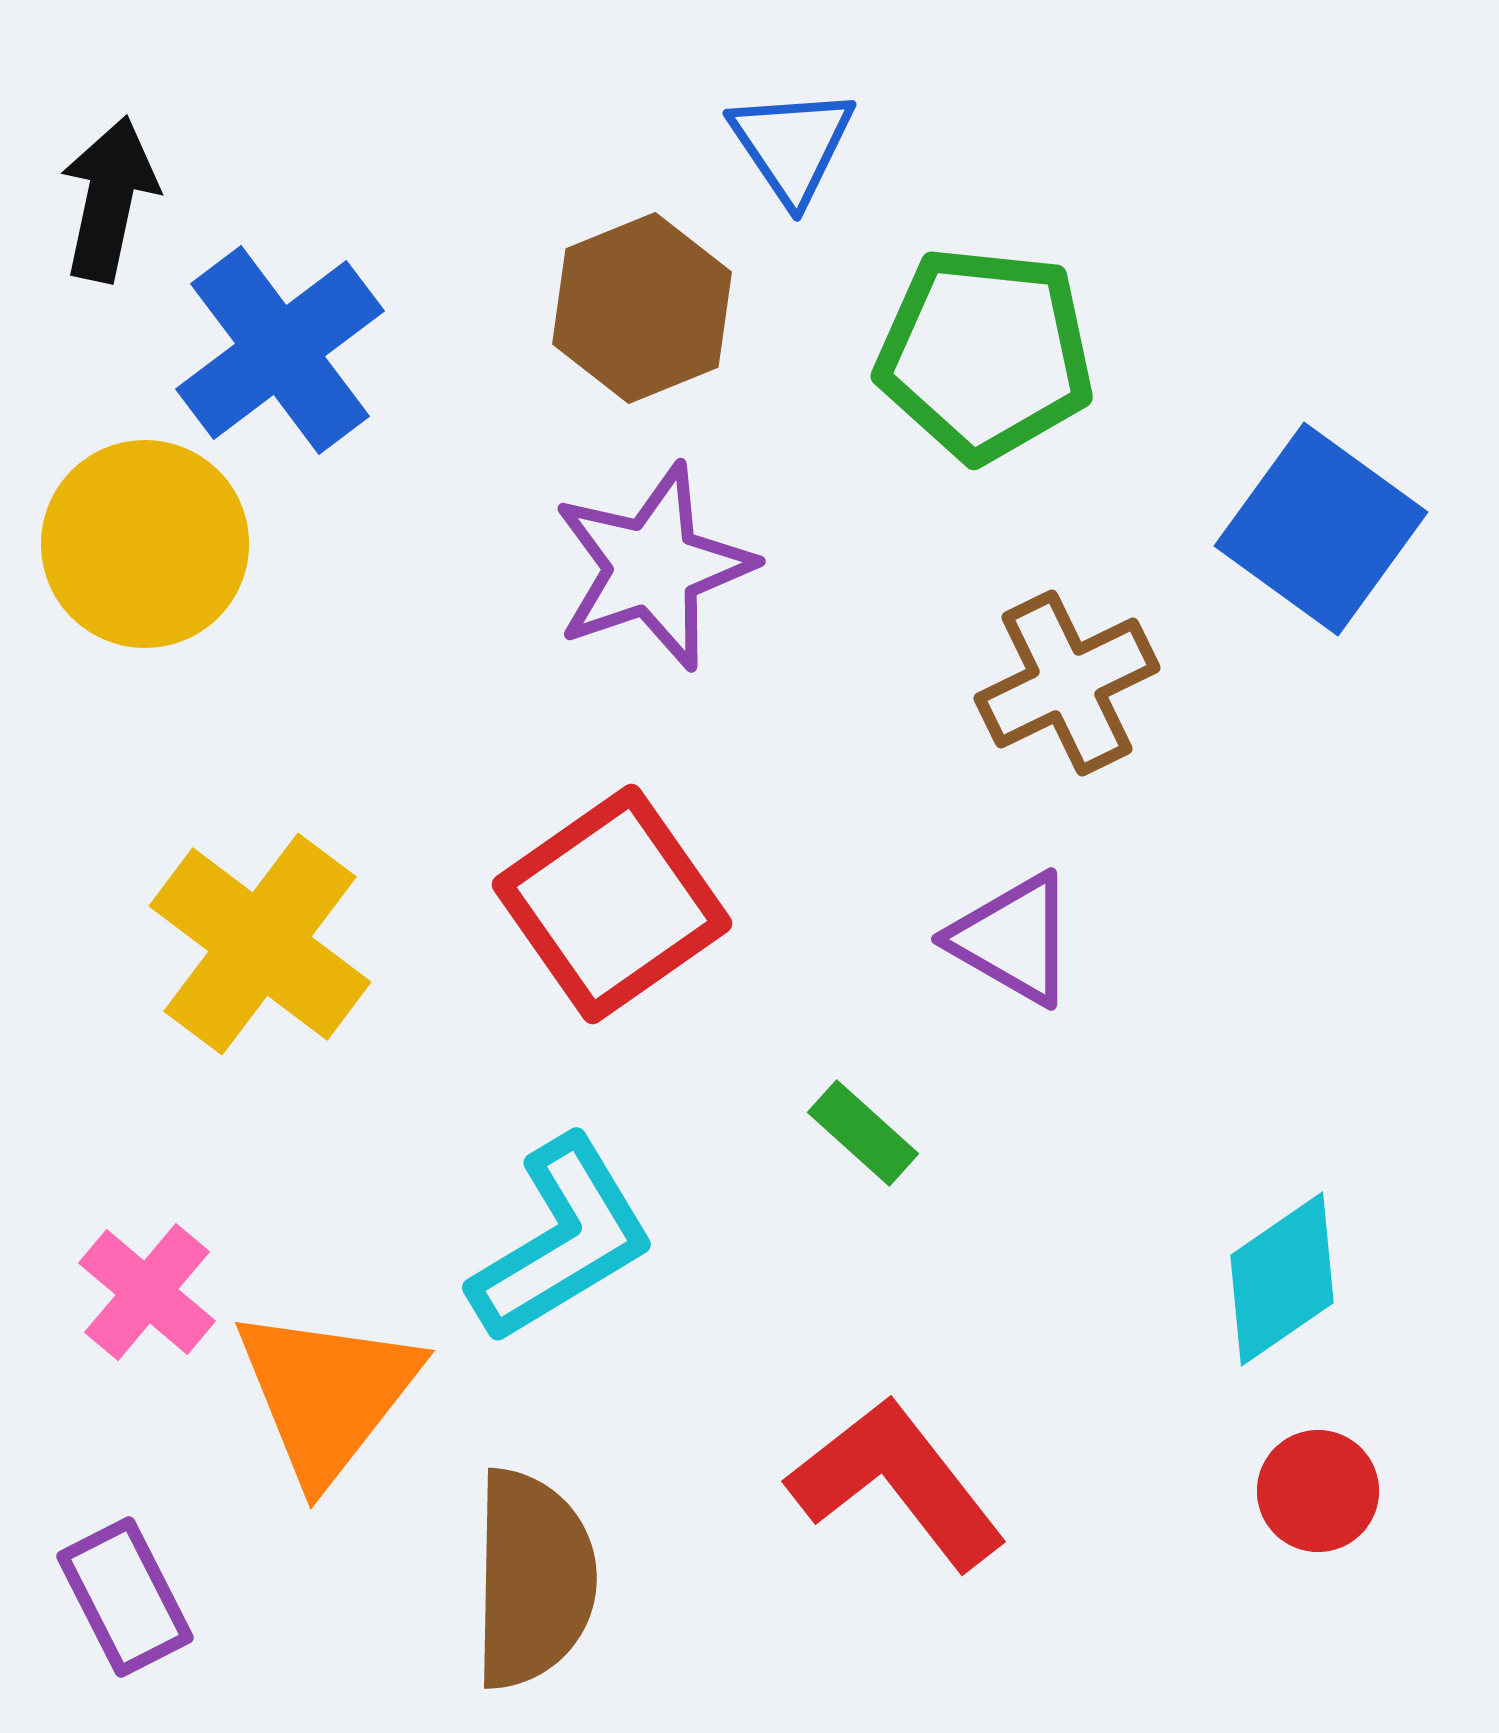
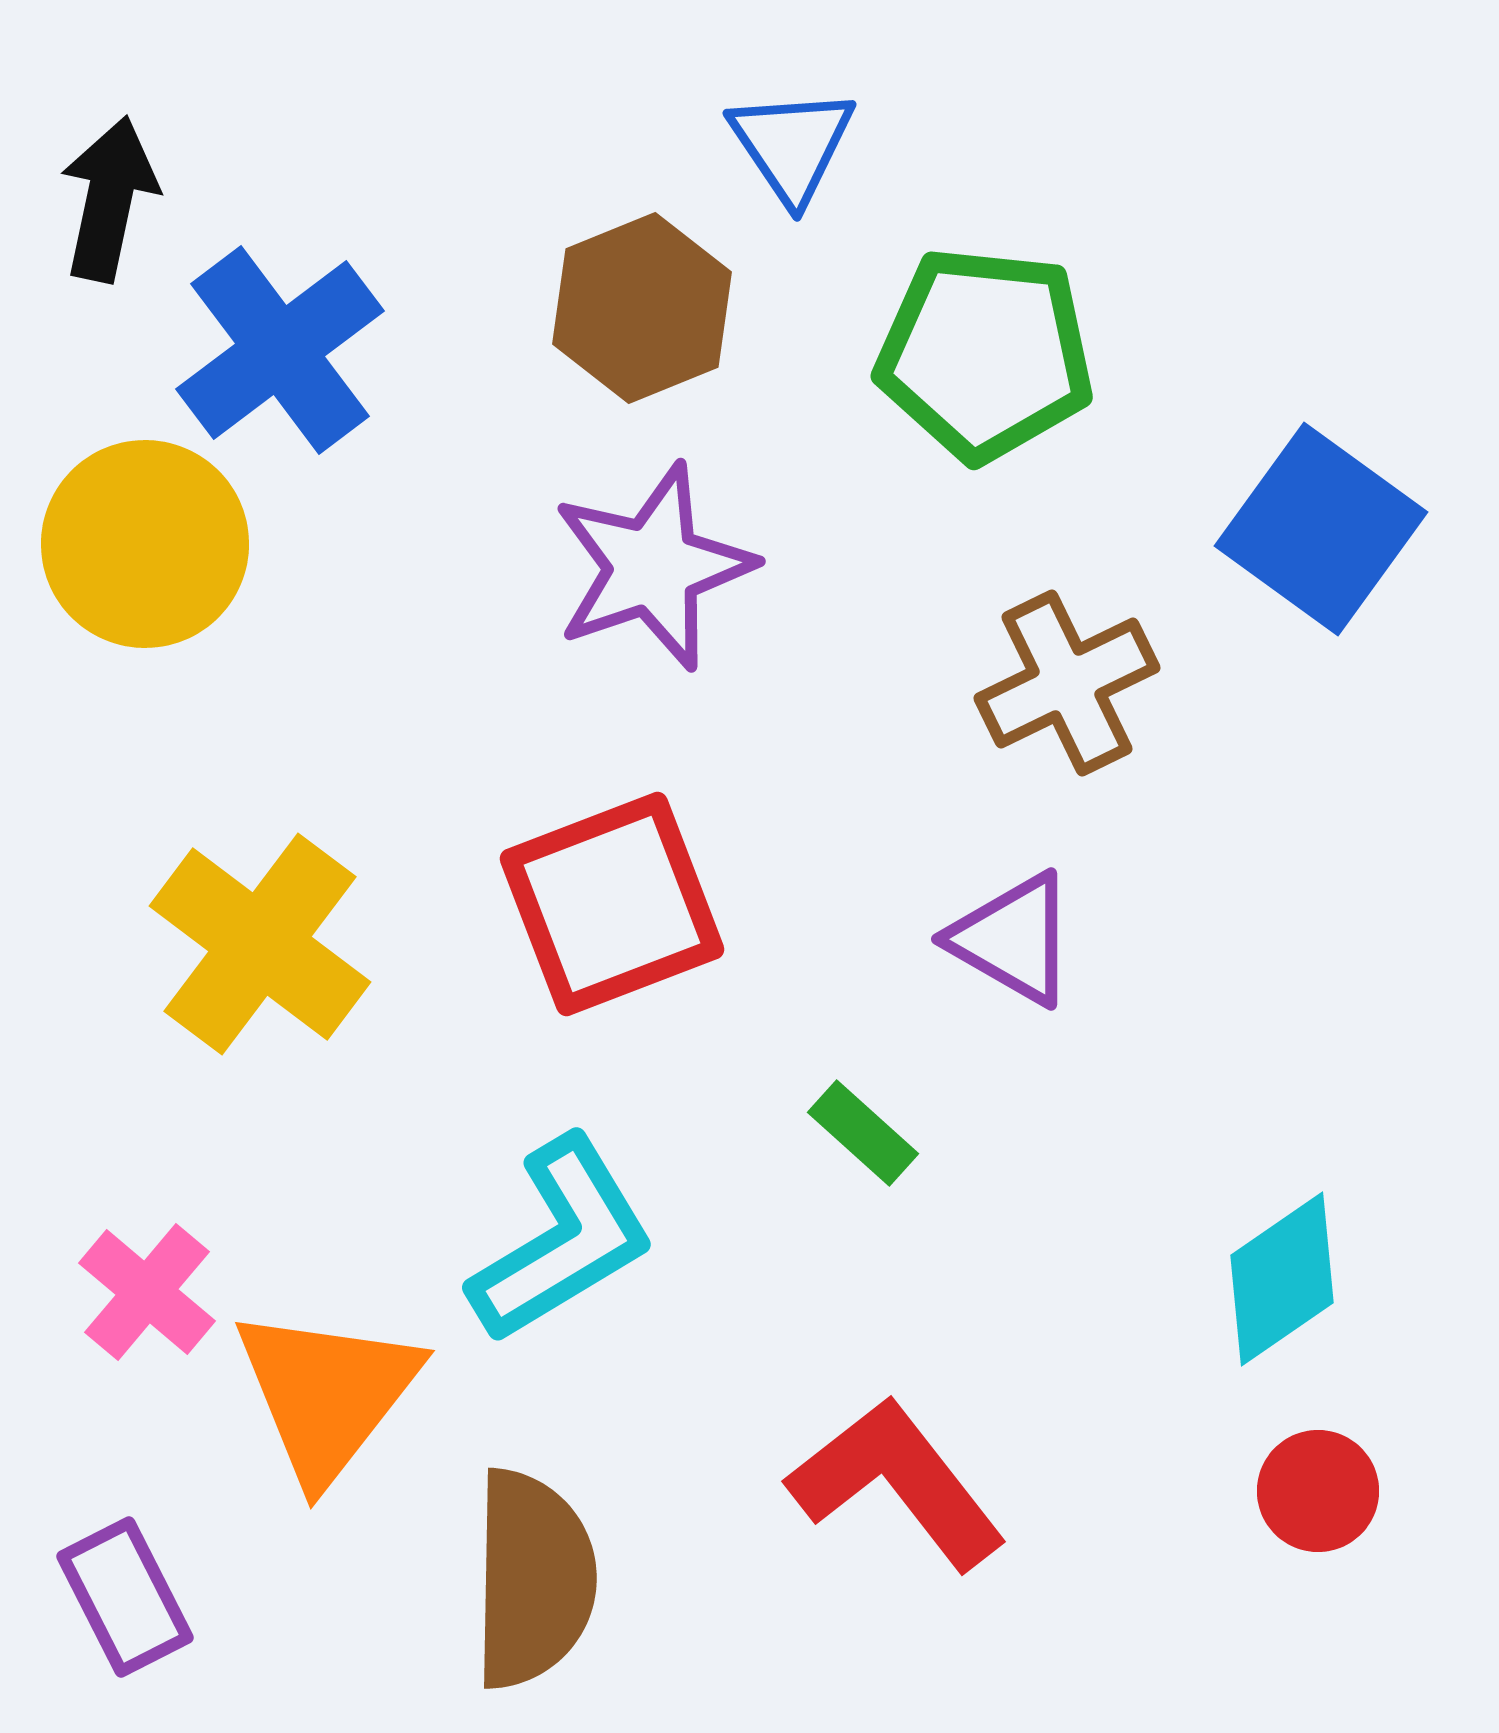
red square: rotated 14 degrees clockwise
